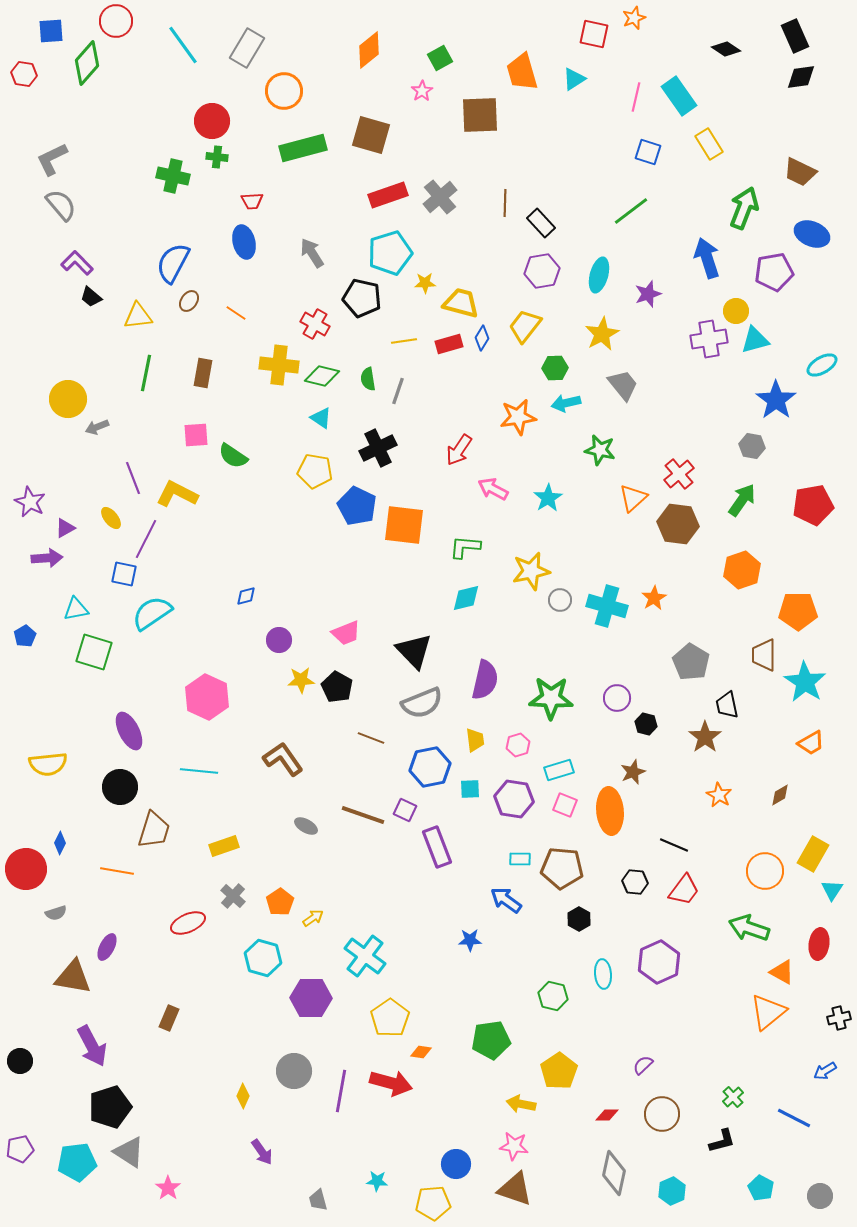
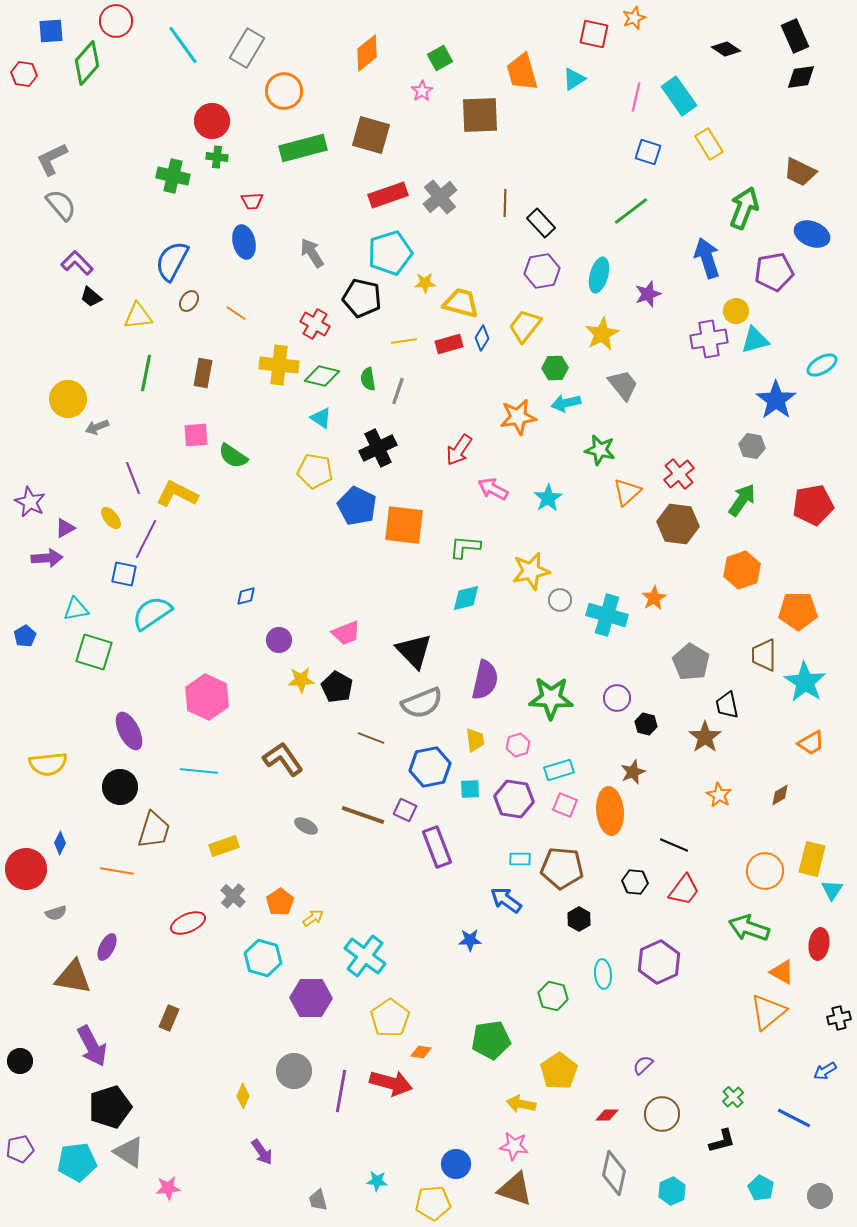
orange diamond at (369, 50): moved 2 px left, 3 px down
blue semicircle at (173, 263): moved 1 px left, 2 px up
orange triangle at (633, 498): moved 6 px left, 6 px up
cyan cross at (607, 606): moved 9 px down
yellow rectangle at (813, 854): moved 1 px left, 5 px down; rotated 16 degrees counterclockwise
pink star at (168, 1188): rotated 30 degrees clockwise
